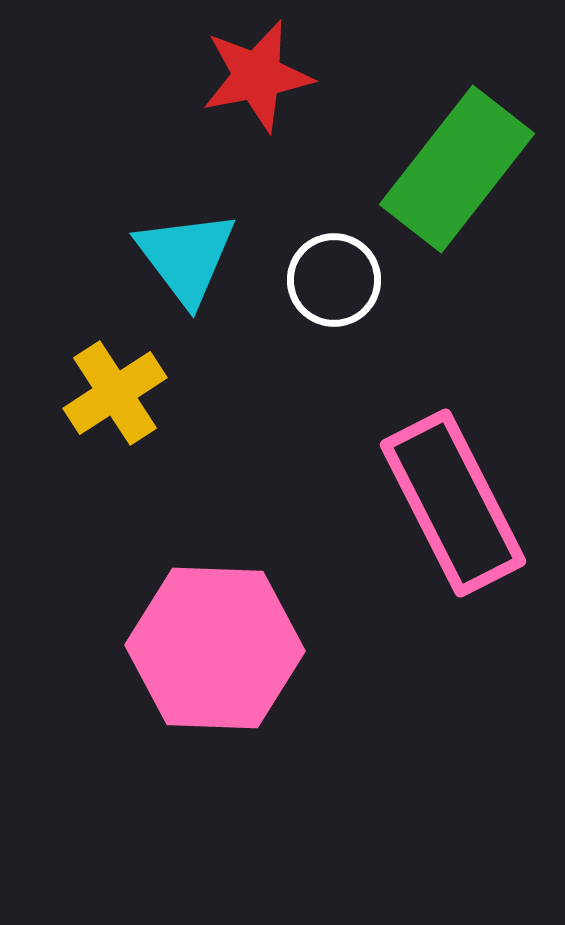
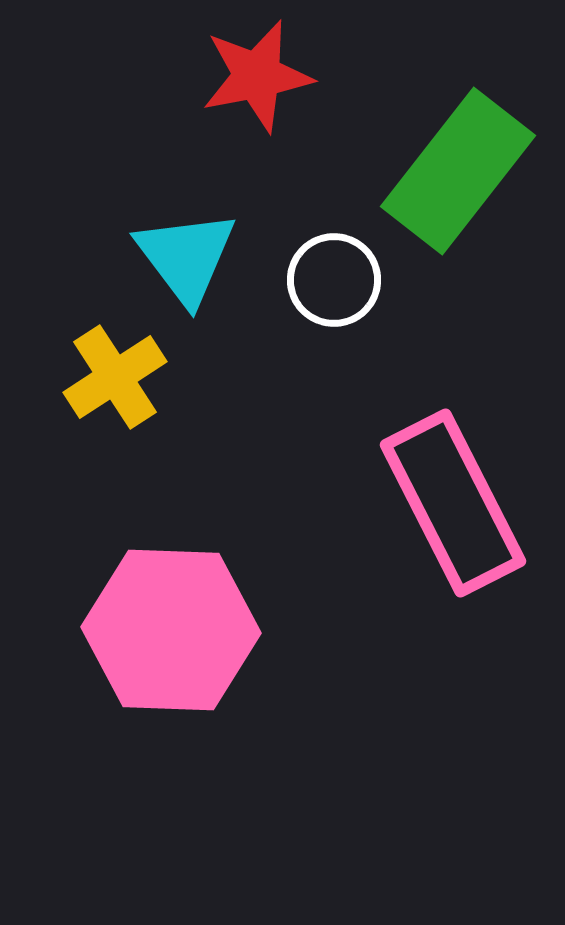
green rectangle: moved 1 px right, 2 px down
yellow cross: moved 16 px up
pink hexagon: moved 44 px left, 18 px up
